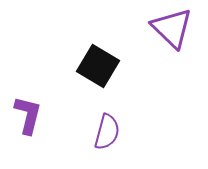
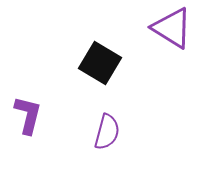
purple triangle: rotated 12 degrees counterclockwise
black square: moved 2 px right, 3 px up
